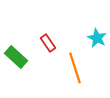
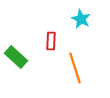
cyan star: moved 16 px left, 19 px up
red rectangle: moved 3 px right, 2 px up; rotated 36 degrees clockwise
